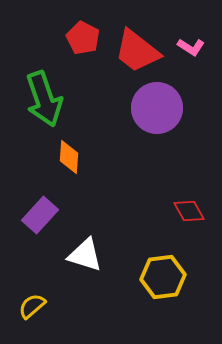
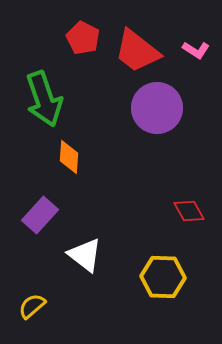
pink L-shape: moved 5 px right, 3 px down
white triangle: rotated 21 degrees clockwise
yellow hexagon: rotated 9 degrees clockwise
